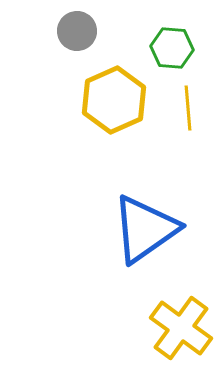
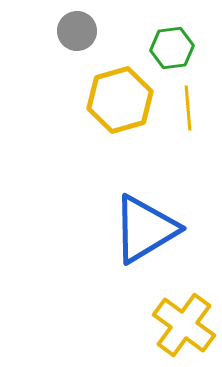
green hexagon: rotated 12 degrees counterclockwise
yellow hexagon: moved 6 px right; rotated 8 degrees clockwise
blue triangle: rotated 4 degrees clockwise
yellow cross: moved 3 px right, 3 px up
